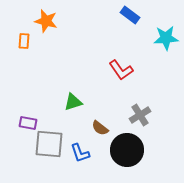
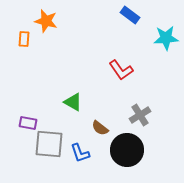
orange rectangle: moved 2 px up
green triangle: rotated 48 degrees clockwise
